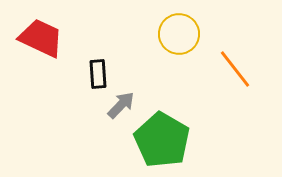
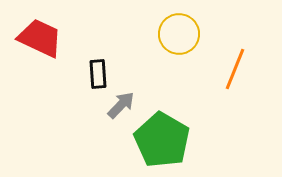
red trapezoid: moved 1 px left
orange line: rotated 60 degrees clockwise
